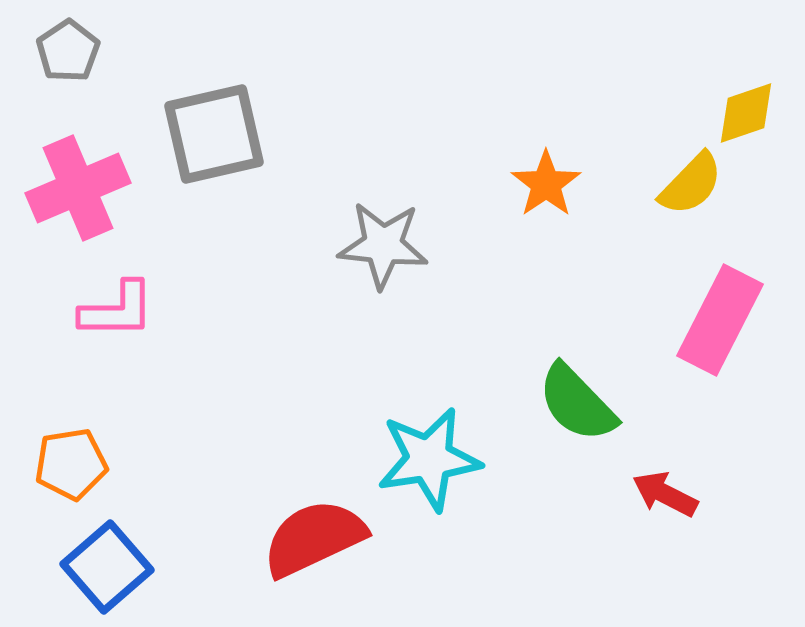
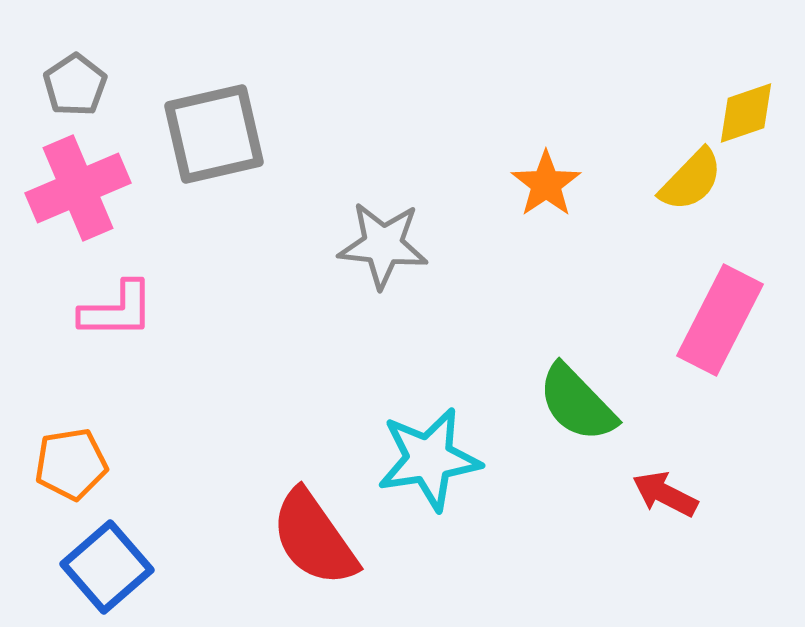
gray pentagon: moved 7 px right, 34 px down
yellow semicircle: moved 4 px up
red semicircle: rotated 100 degrees counterclockwise
